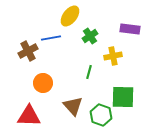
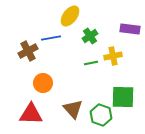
green line: moved 2 px right, 9 px up; rotated 64 degrees clockwise
brown triangle: moved 3 px down
red triangle: moved 2 px right, 2 px up
